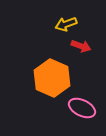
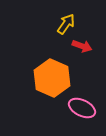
yellow arrow: rotated 145 degrees clockwise
red arrow: moved 1 px right
